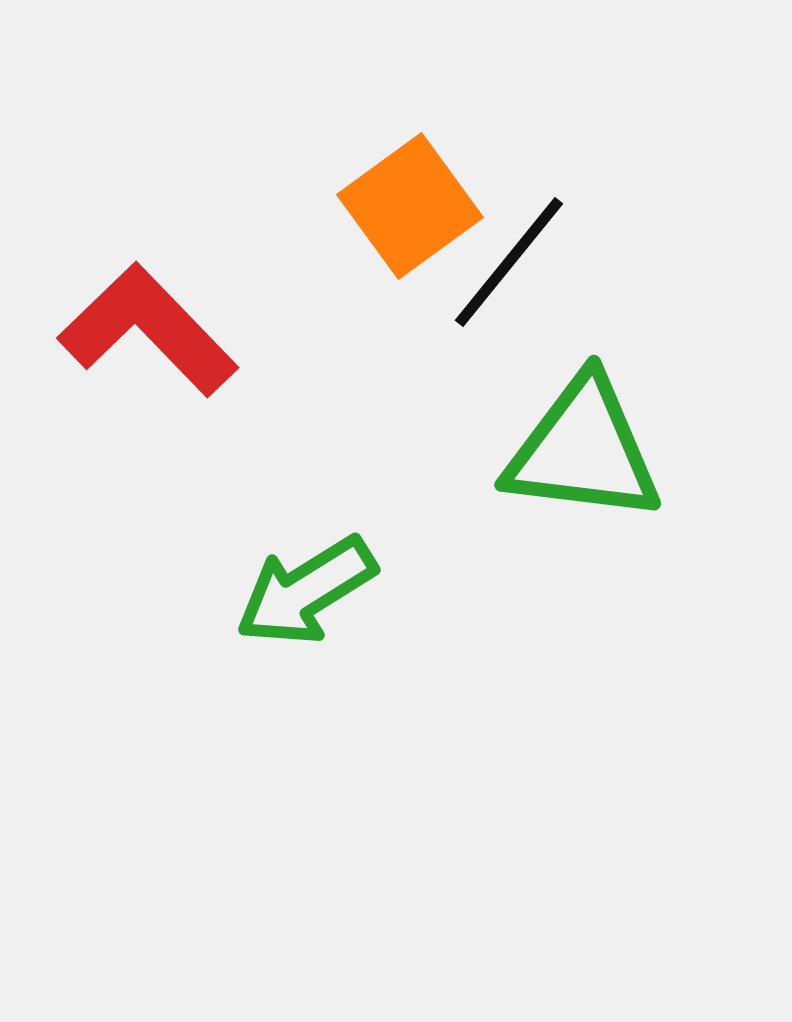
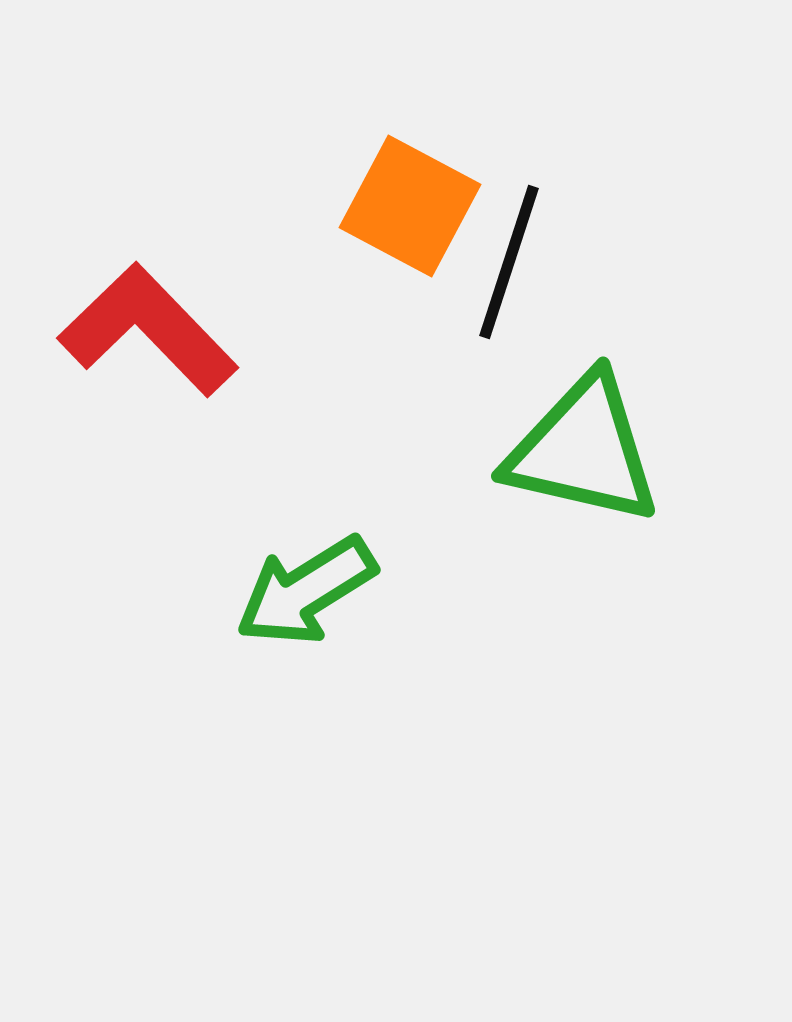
orange square: rotated 26 degrees counterclockwise
black line: rotated 21 degrees counterclockwise
green triangle: rotated 6 degrees clockwise
